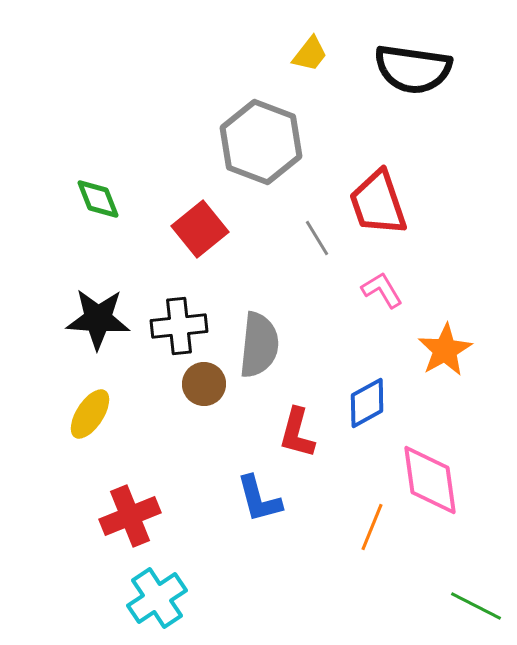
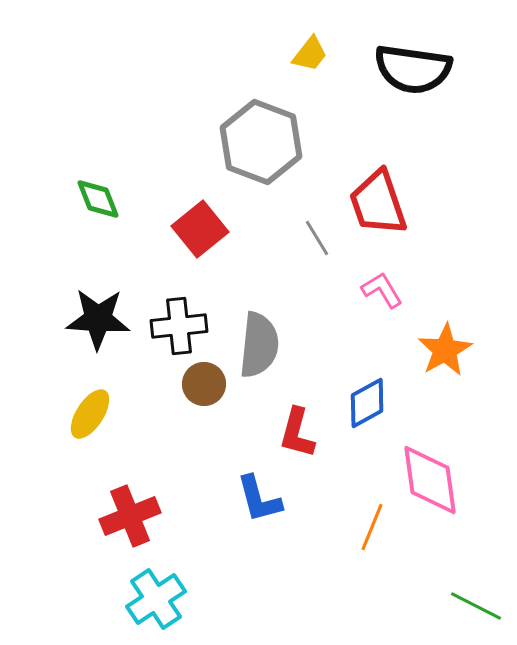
cyan cross: moved 1 px left, 1 px down
